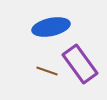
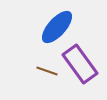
blue ellipse: moved 6 px right; rotated 36 degrees counterclockwise
